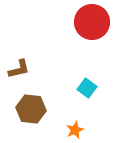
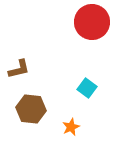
orange star: moved 4 px left, 3 px up
